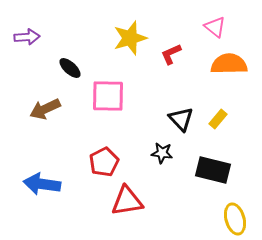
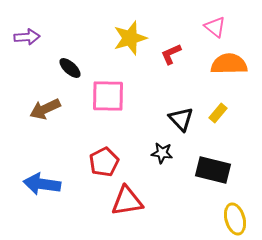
yellow rectangle: moved 6 px up
